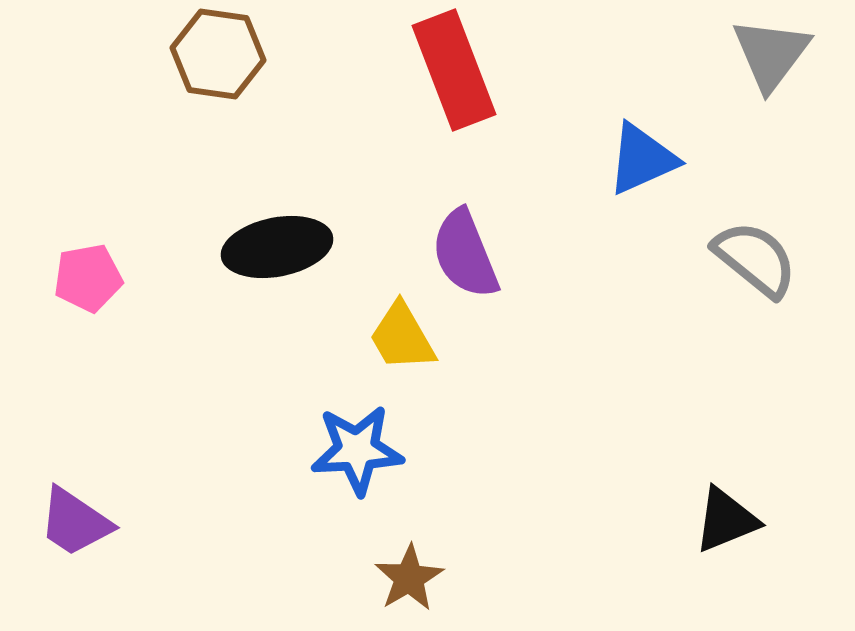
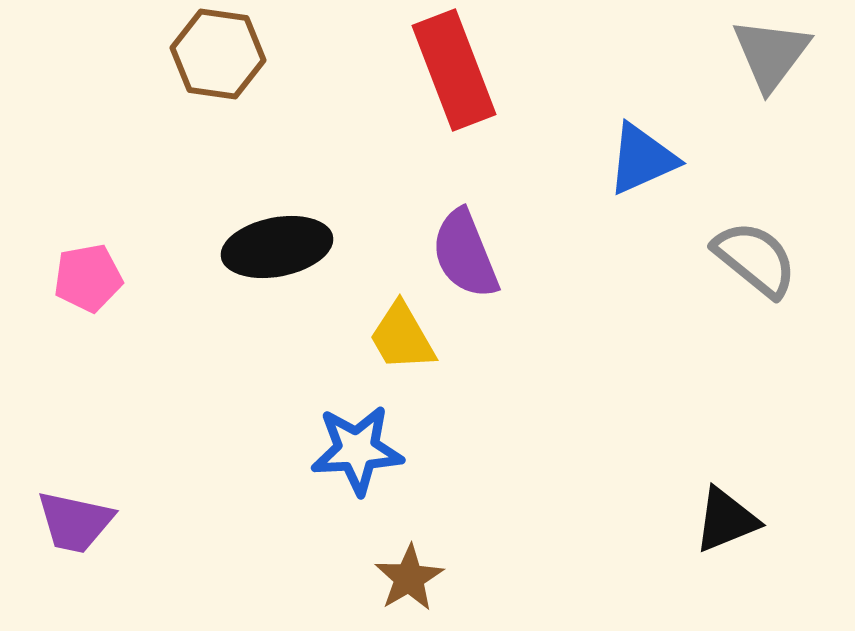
purple trapezoid: rotated 22 degrees counterclockwise
